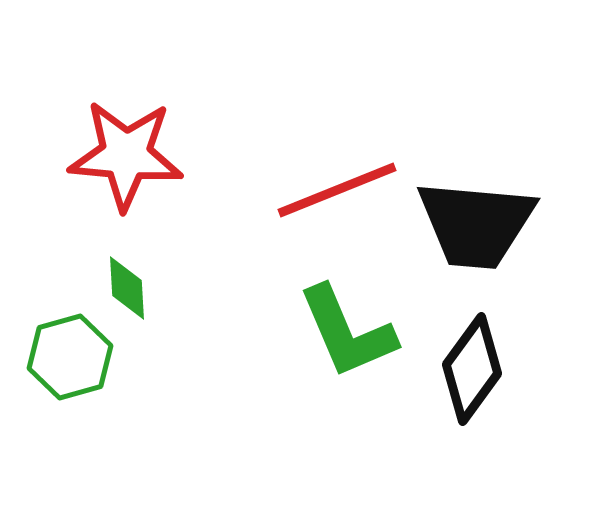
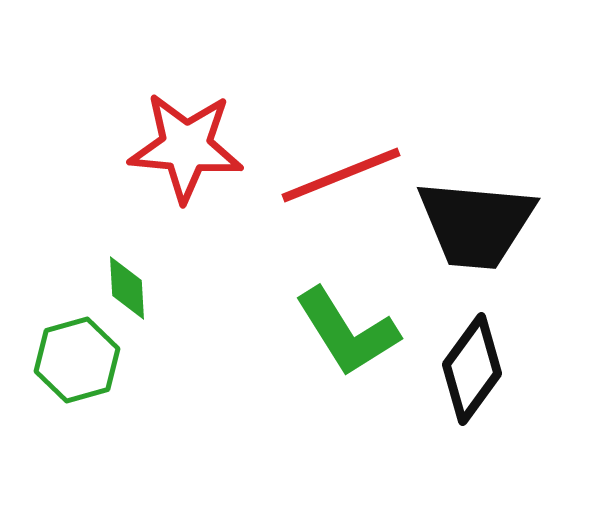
red star: moved 60 px right, 8 px up
red line: moved 4 px right, 15 px up
green L-shape: rotated 9 degrees counterclockwise
green hexagon: moved 7 px right, 3 px down
